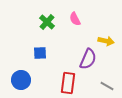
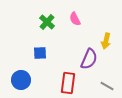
yellow arrow: rotated 91 degrees clockwise
purple semicircle: moved 1 px right
